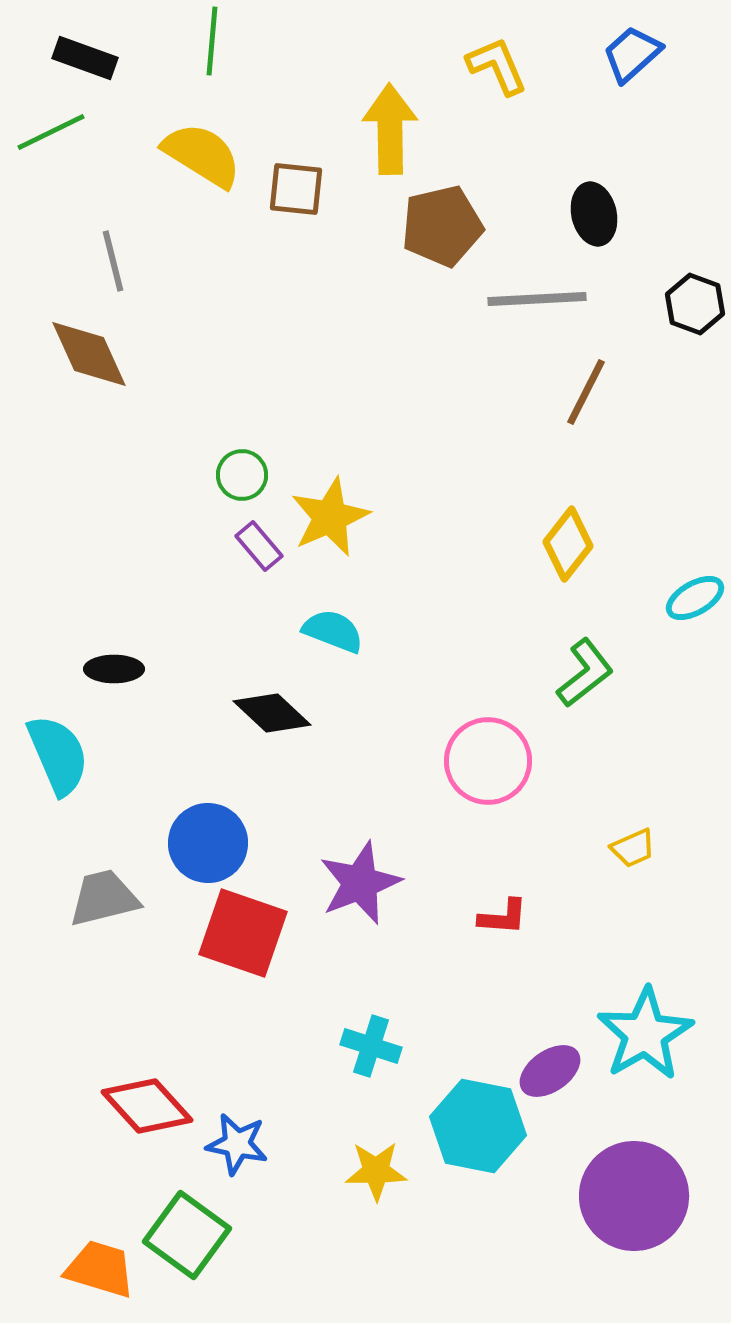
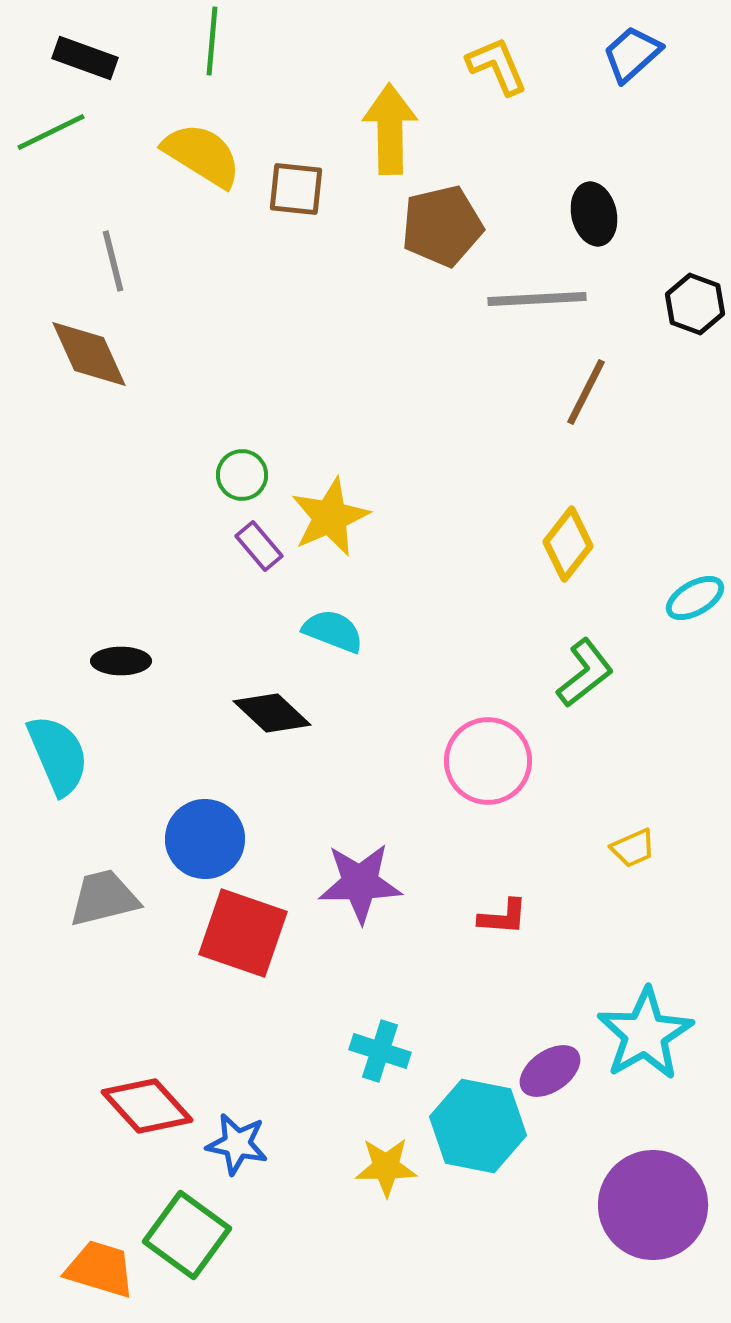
black ellipse at (114, 669): moved 7 px right, 8 px up
blue circle at (208, 843): moved 3 px left, 4 px up
purple star at (360, 883): rotated 20 degrees clockwise
cyan cross at (371, 1046): moved 9 px right, 5 px down
yellow star at (376, 1171): moved 10 px right, 4 px up
purple circle at (634, 1196): moved 19 px right, 9 px down
